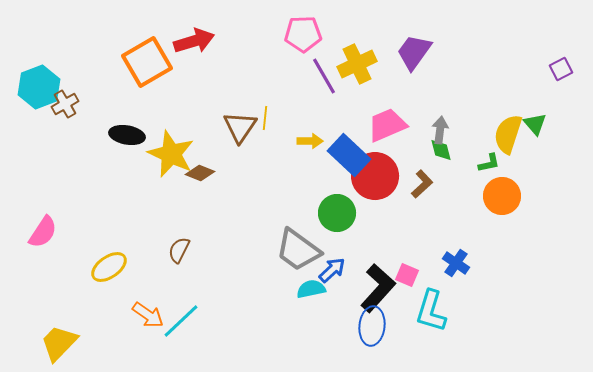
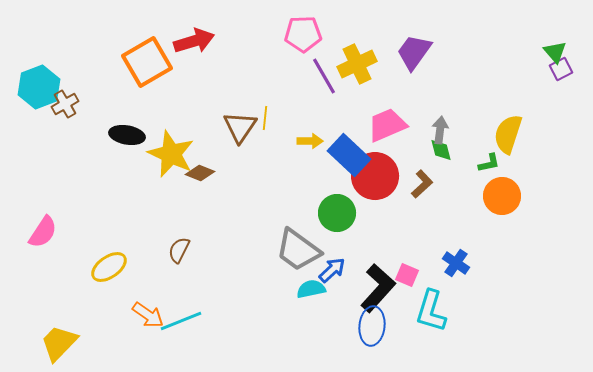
green triangle: moved 20 px right, 72 px up
cyan line: rotated 21 degrees clockwise
